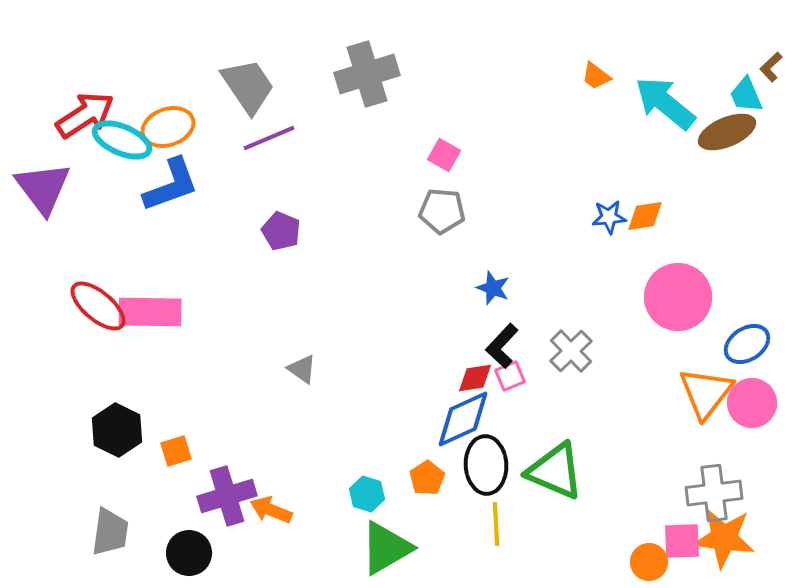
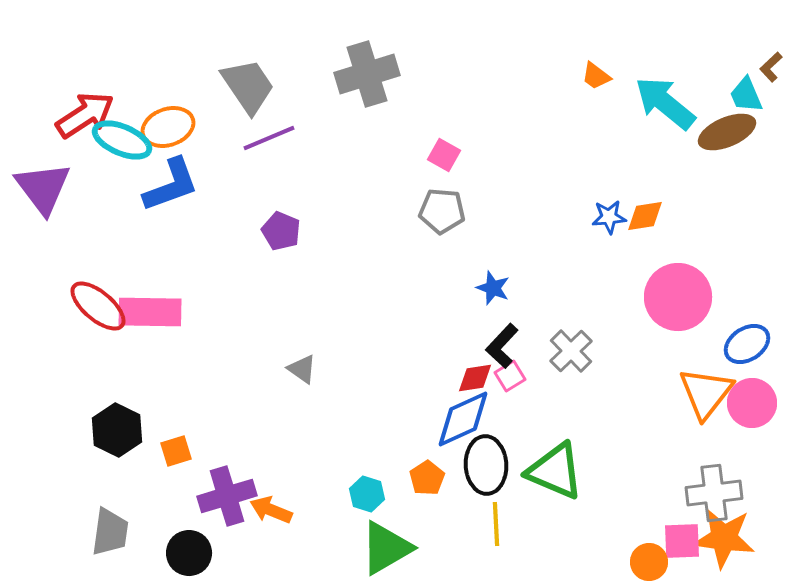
pink square at (510, 376): rotated 8 degrees counterclockwise
